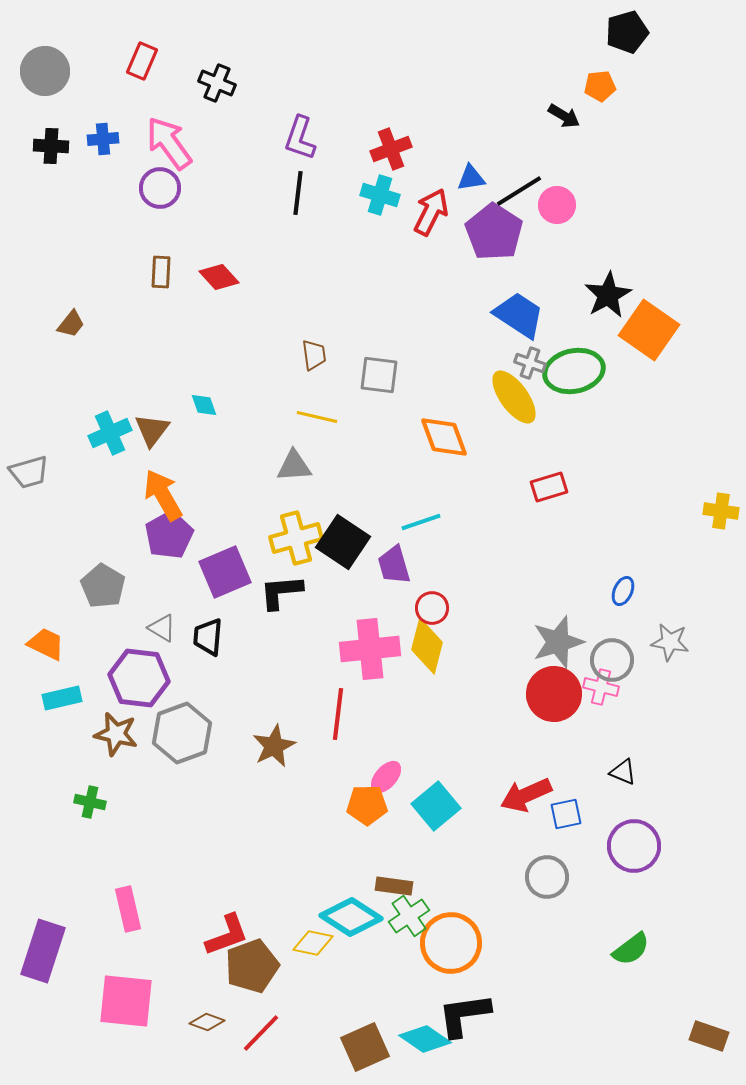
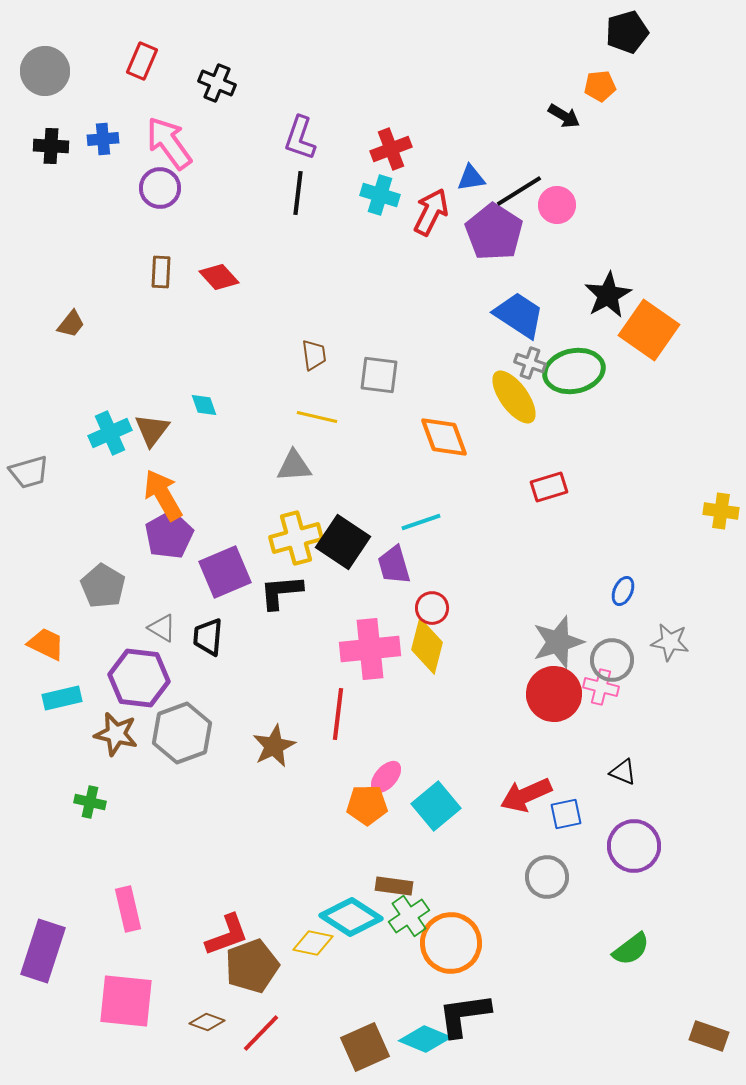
cyan diamond at (425, 1039): rotated 12 degrees counterclockwise
